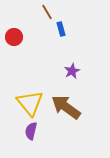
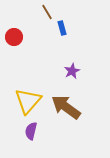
blue rectangle: moved 1 px right, 1 px up
yellow triangle: moved 2 px left, 2 px up; rotated 20 degrees clockwise
